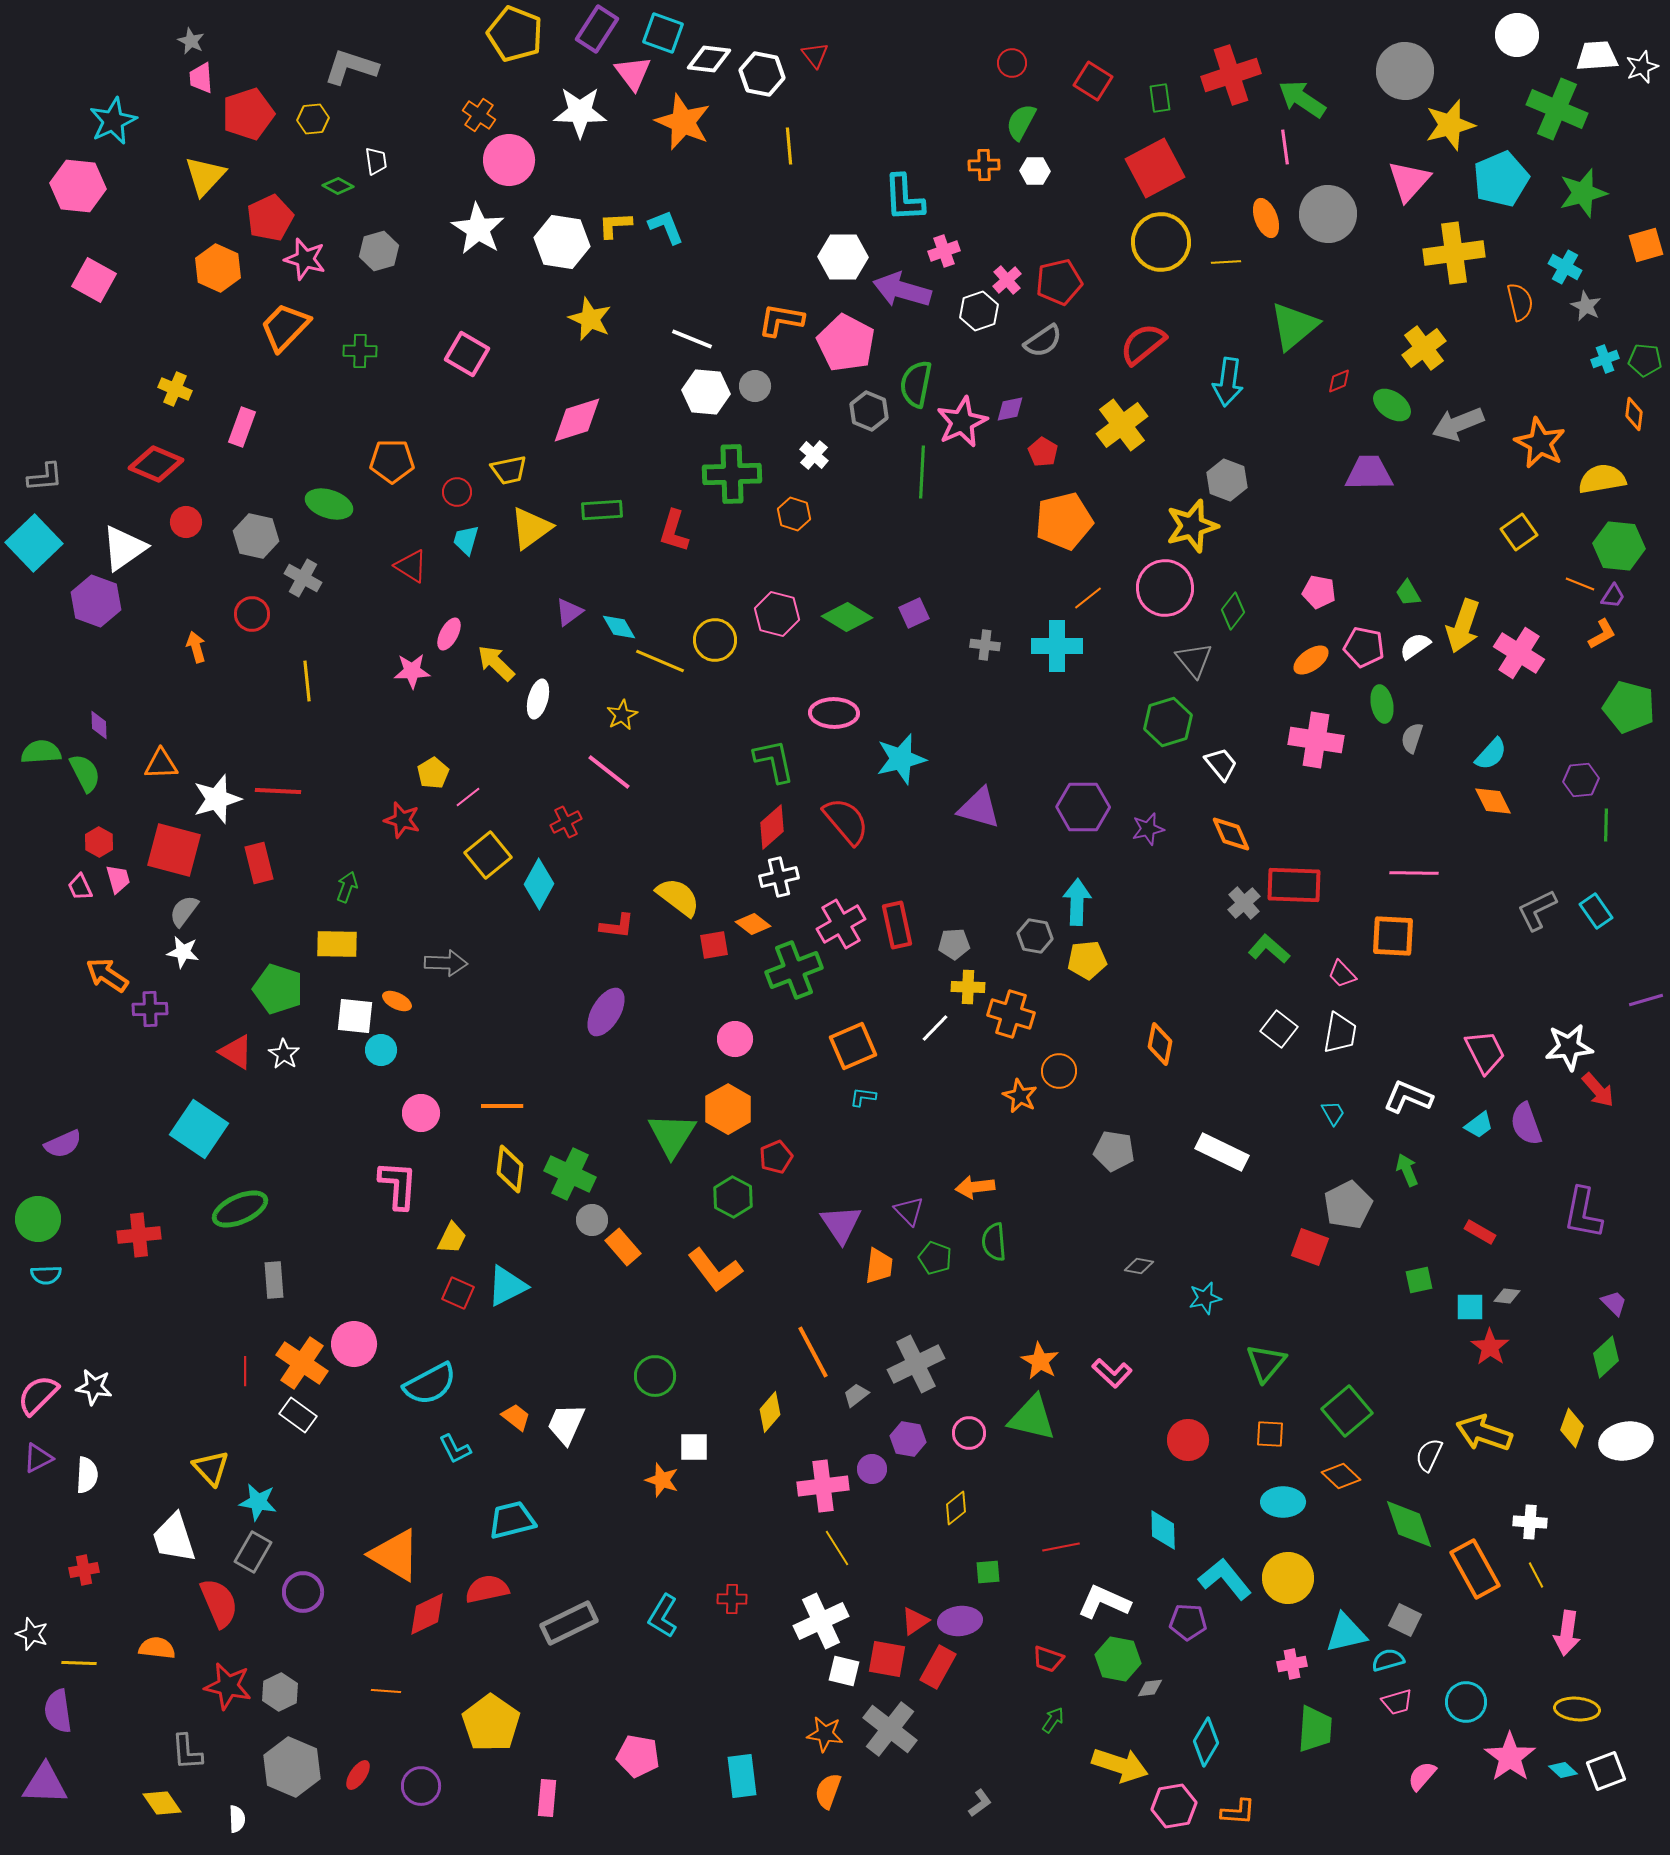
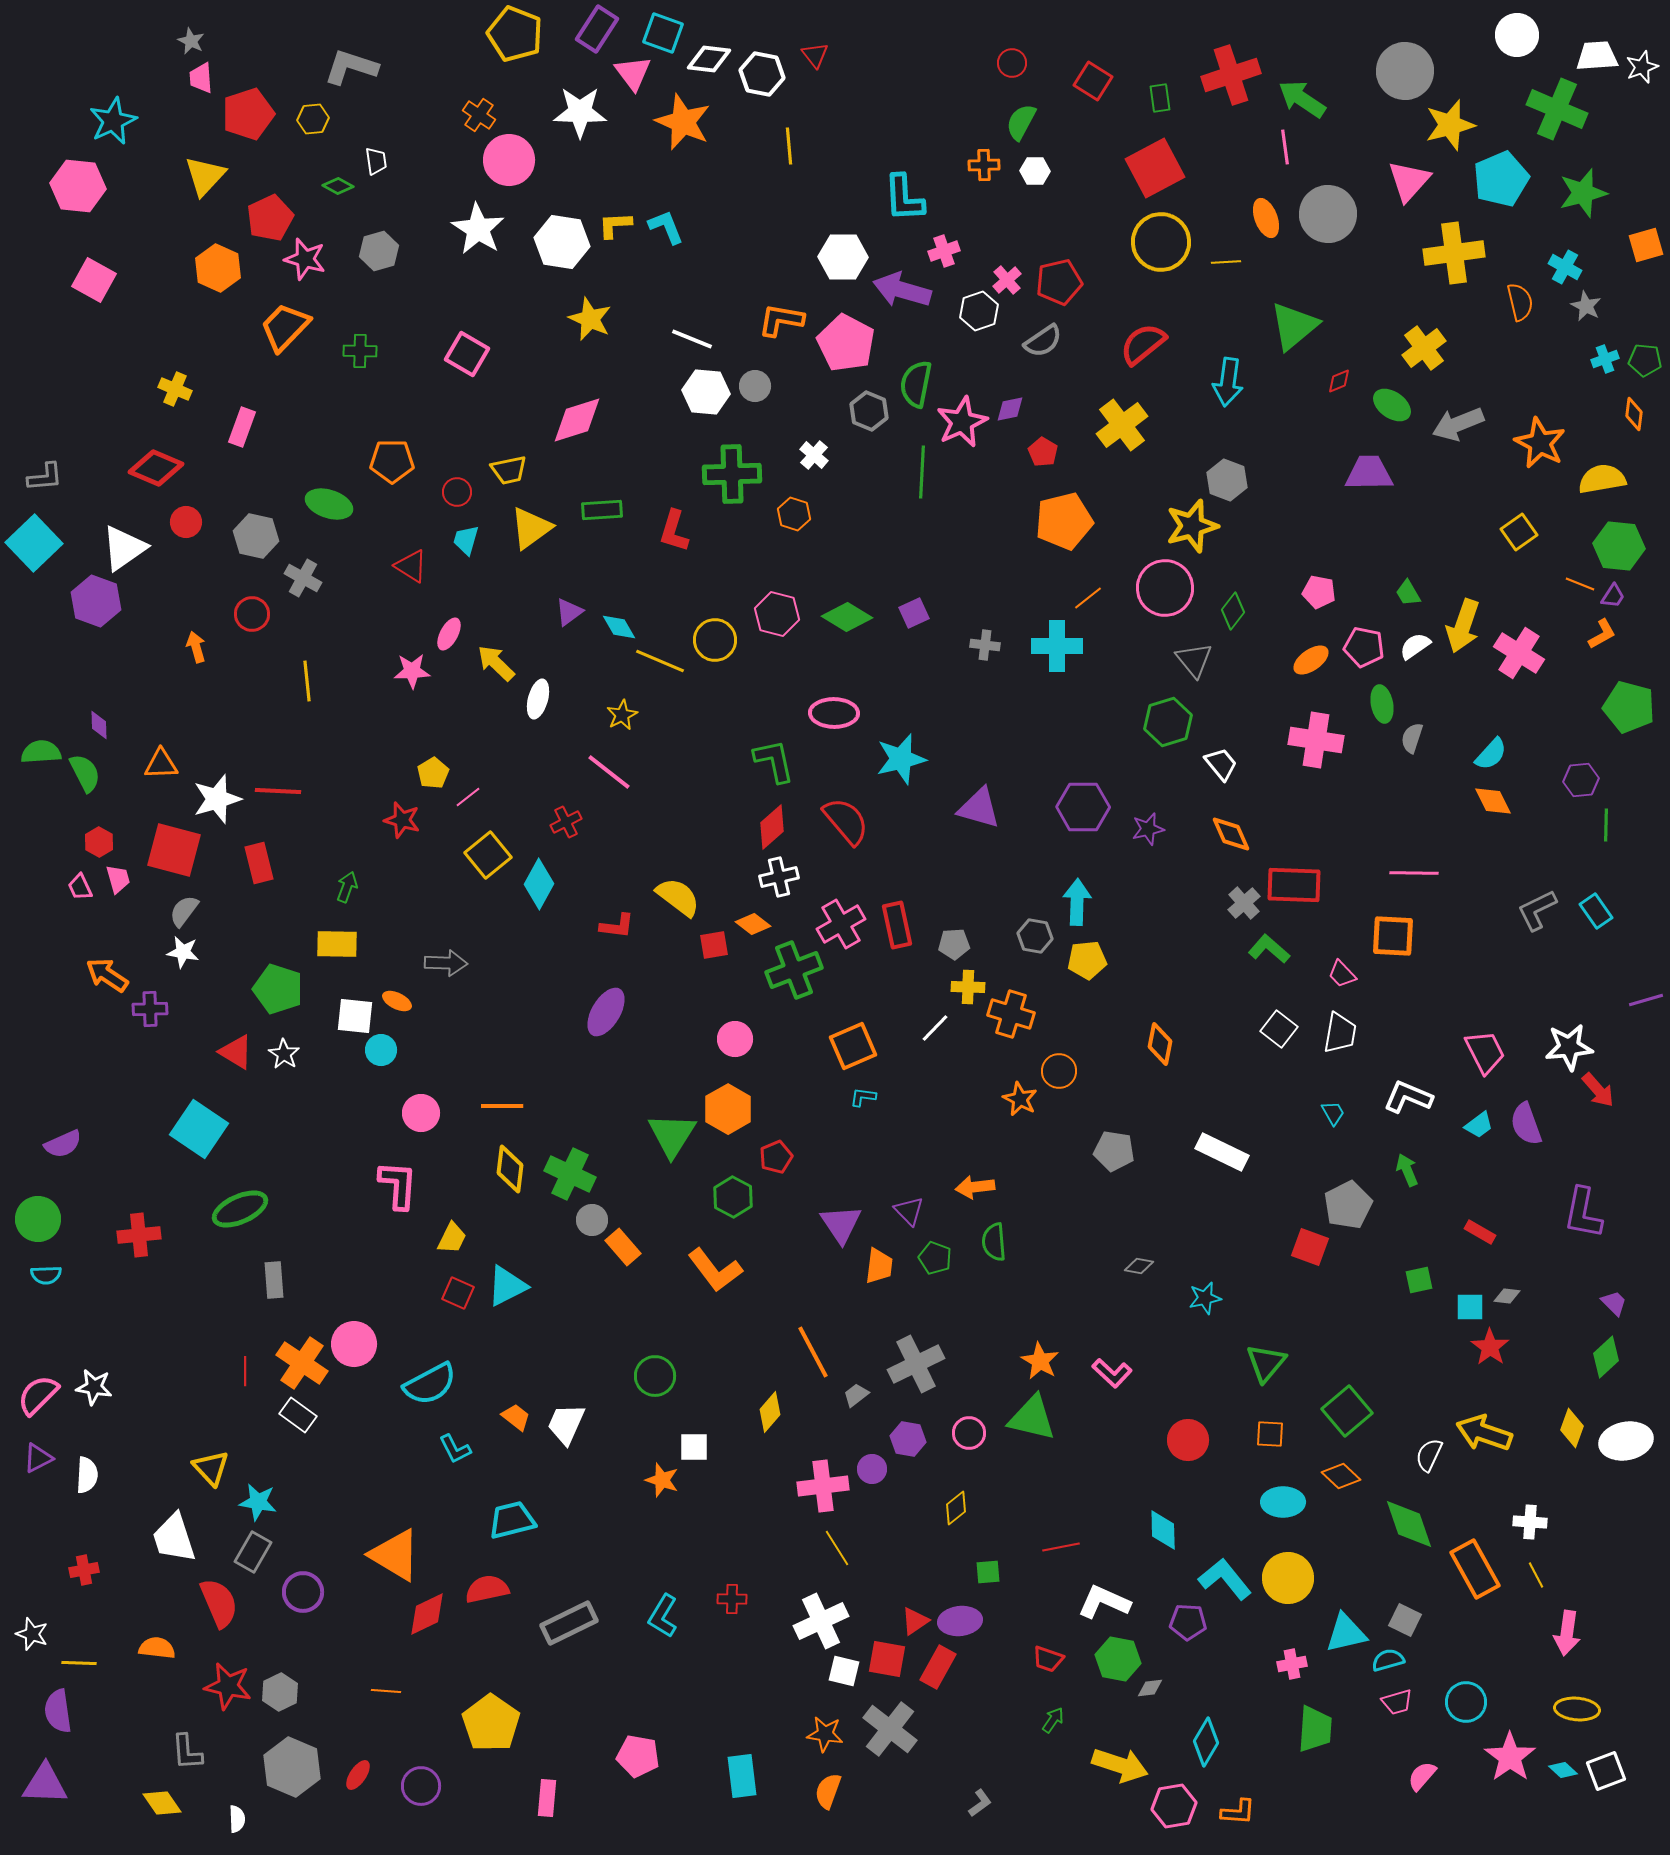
red diamond at (156, 464): moved 4 px down
orange star at (1020, 1096): moved 3 px down
